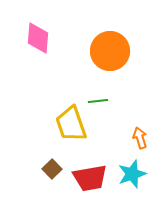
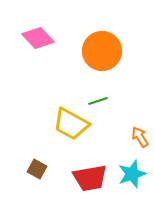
pink diamond: rotated 48 degrees counterclockwise
orange circle: moved 8 px left
green line: rotated 12 degrees counterclockwise
yellow trapezoid: rotated 42 degrees counterclockwise
orange arrow: moved 1 px up; rotated 15 degrees counterclockwise
brown square: moved 15 px left; rotated 18 degrees counterclockwise
